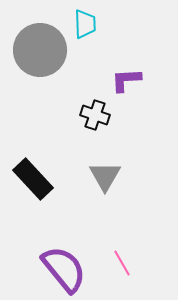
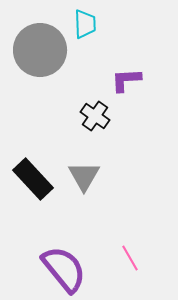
black cross: moved 1 px down; rotated 16 degrees clockwise
gray triangle: moved 21 px left
pink line: moved 8 px right, 5 px up
